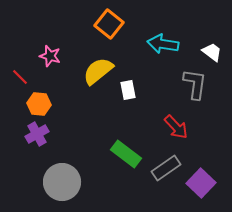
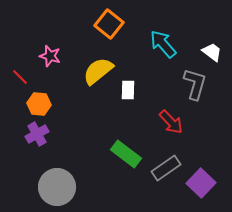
cyan arrow: rotated 40 degrees clockwise
gray L-shape: rotated 8 degrees clockwise
white rectangle: rotated 12 degrees clockwise
red arrow: moved 5 px left, 5 px up
gray circle: moved 5 px left, 5 px down
